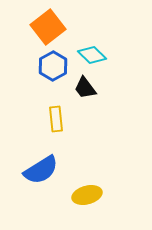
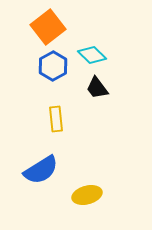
black trapezoid: moved 12 px right
